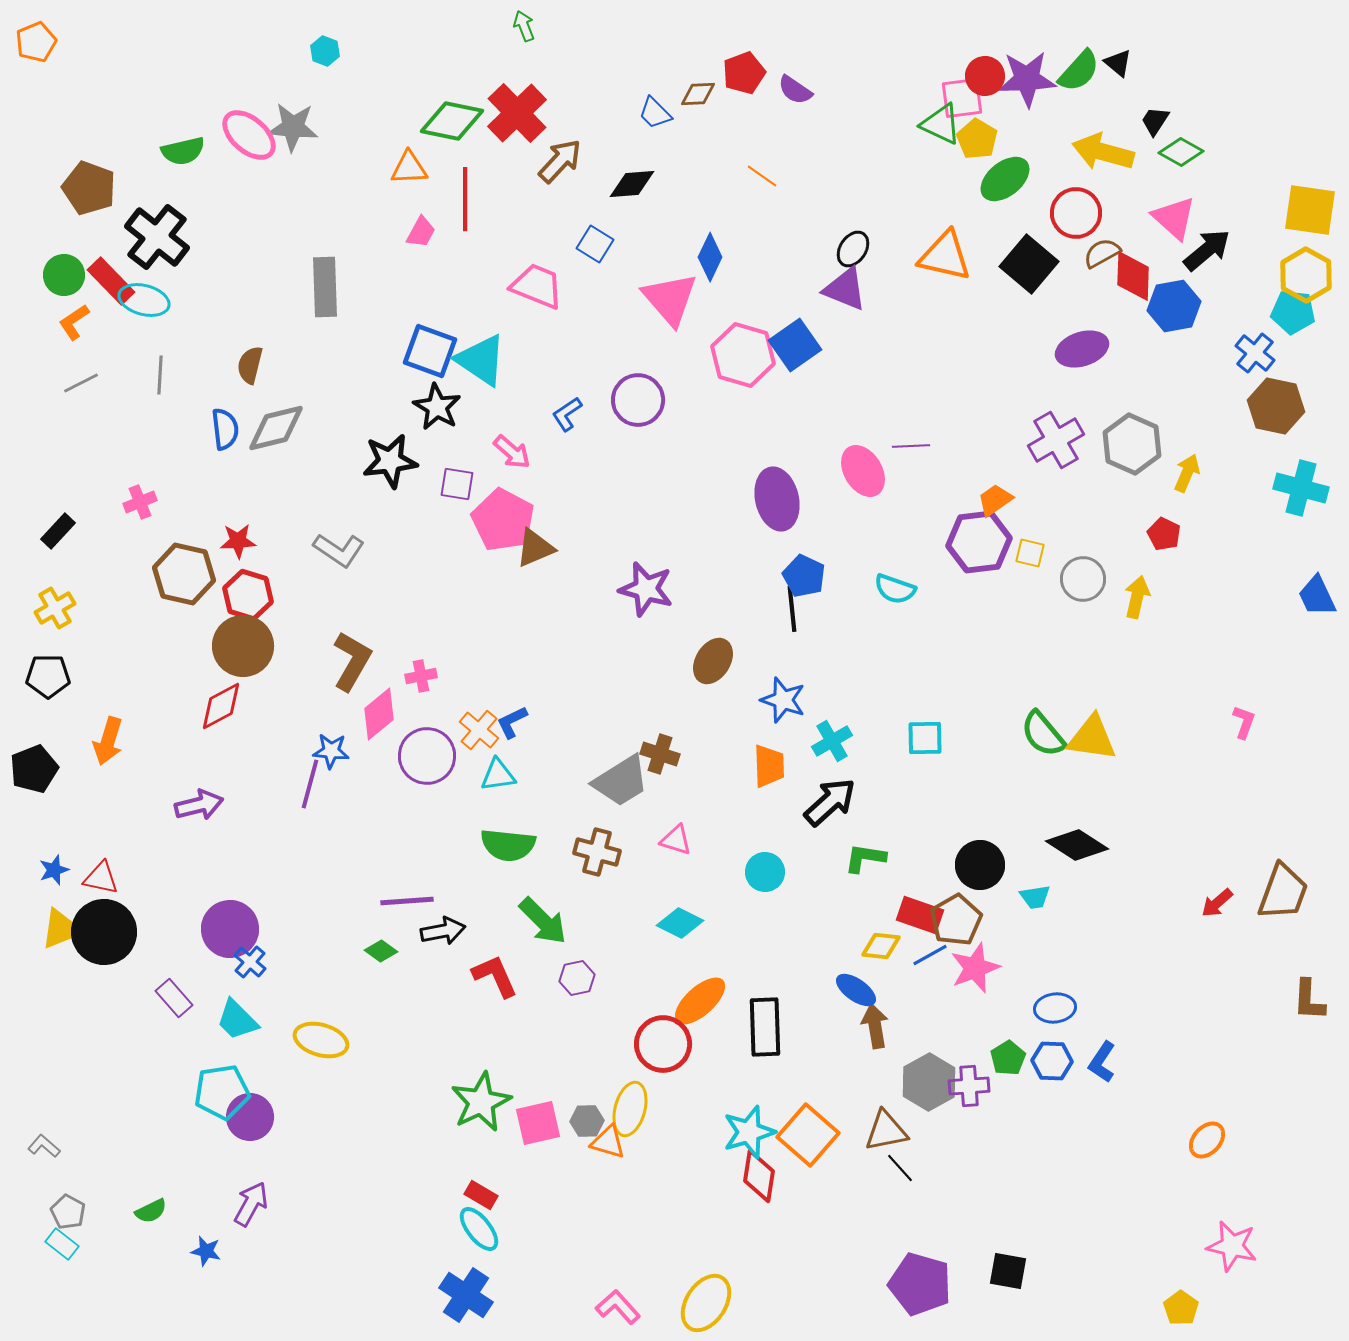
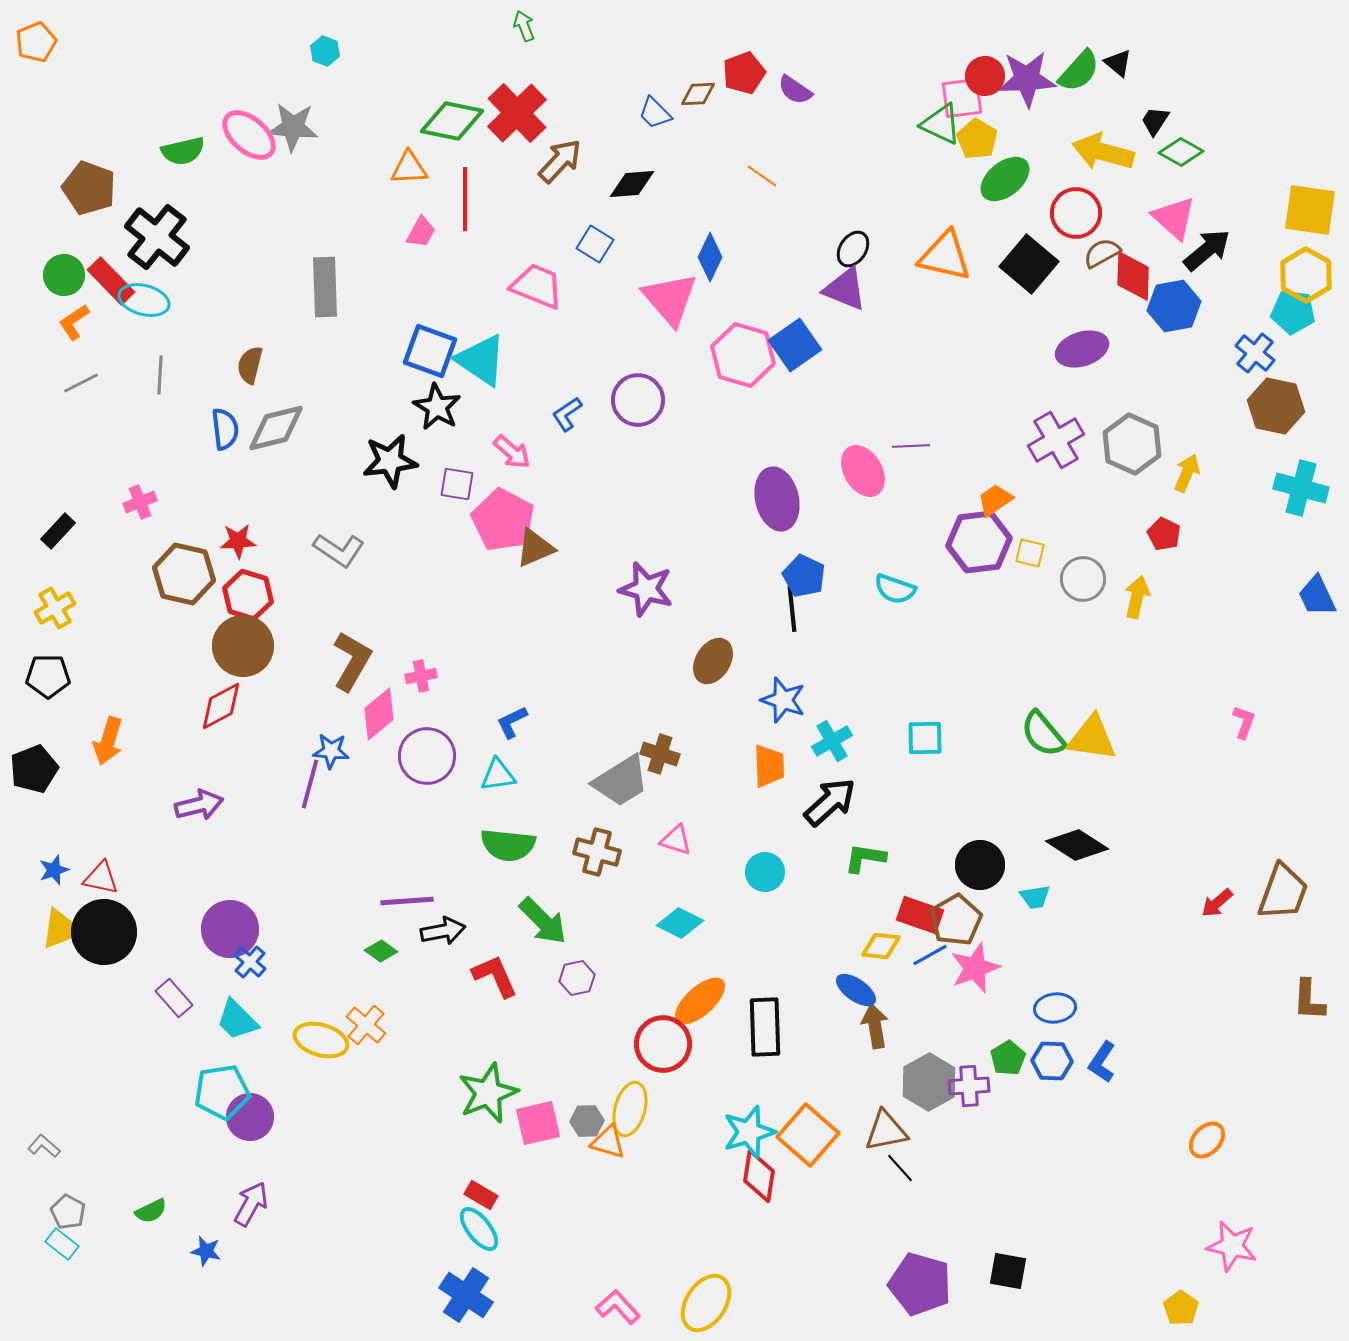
orange cross at (479, 730): moved 113 px left, 295 px down
green star at (481, 1102): moved 7 px right, 9 px up; rotated 4 degrees clockwise
